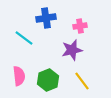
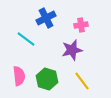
blue cross: rotated 18 degrees counterclockwise
pink cross: moved 1 px right, 1 px up
cyan line: moved 2 px right, 1 px down
green hexagon: moved 1 px left, 1 px up; rotated 20 degrees counterclockwise
